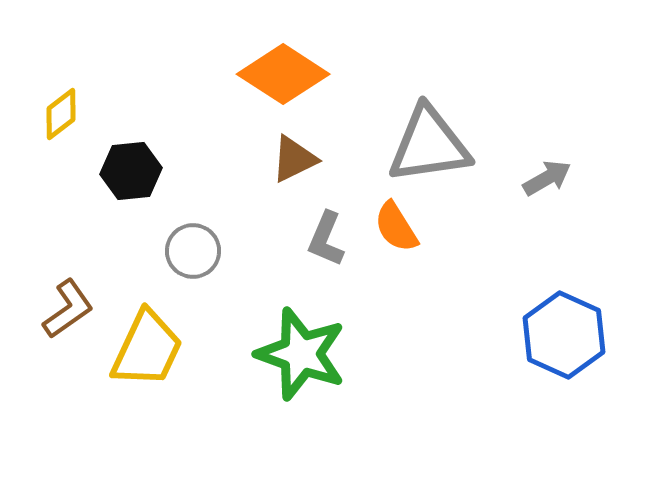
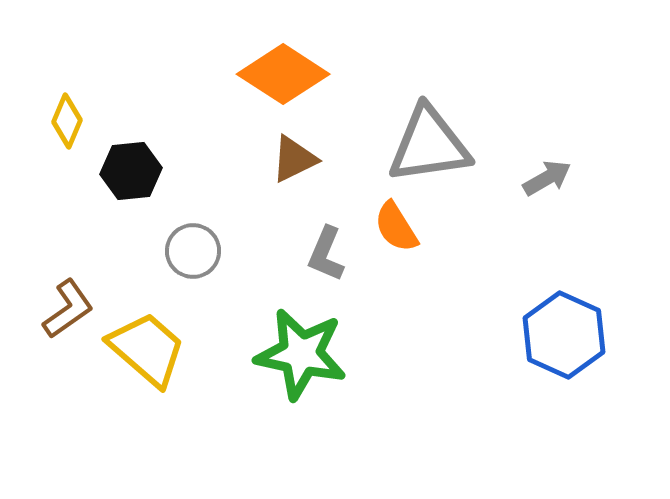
yellow diamond: moved 6 px right, 7 px down; rotated 30 degrees counterclockwise
gray L-shape: moved 15 px down
yellow trapezoid: rotated 74 degrees counterclockwise
green star: rotated 8 degrees counterclockwise
